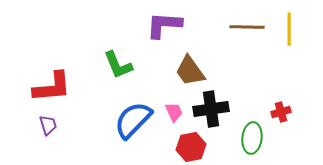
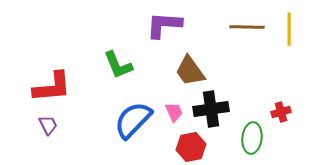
purple trapezoid: rotated 10 degrees counterclockwise
